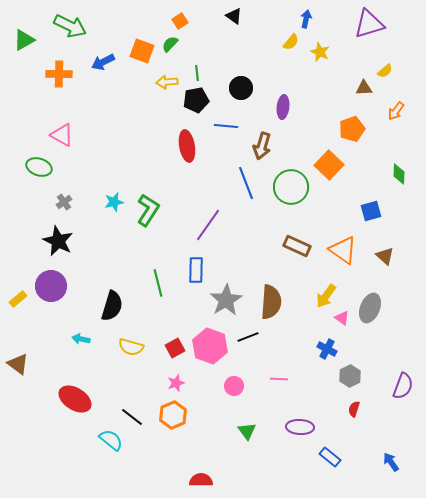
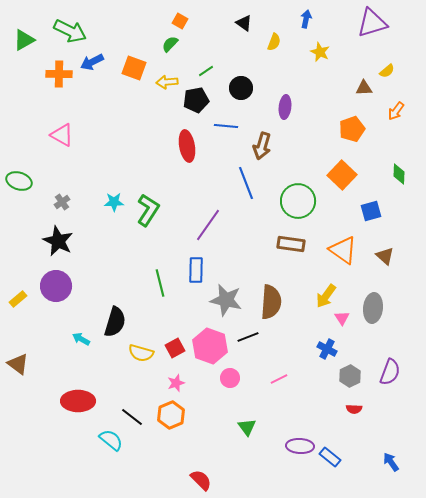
black triangle at (234, 16): moved 10 px right, 7 px down
orange square at (180, 21): rotated 28 degrees counterclockwise
purple triangle at (369, 24): moved 3 px right, 1 px up
green arrow at (70, 26): moved 5 px down
yellow semicircle at (291, 42): moved 17 px left; rotated 18 degrees counterclockwise
orange square at (142, 51): moved 8 px left, 17 px down
blue arrow at (103, 62): moved 11 px left
yellow semicircle at (385, 71): moved 2 px right
green line at (197, 73): moved 9 px right, 2 px up; rotated 63 degrees clockwise
purple ellipse at (283, 107): moved 2 px right
orange square at (329, 165): moved 13 px right, 10 px down
green ellipse at (39, 167): moved 20 px left, 14 px down
green circle at (291, 187): moved 7 px right, 14 px down
gray cross at (64, 202): moved 2 px left
cyan star at (114, 202): rotated 12 degrees clockwise
brown rectangle at (297, 246): moved 6 px left, 2 px up; rotated 16 degrees counterclockwise
green line at (158, 283): moved 2 px right
purple circle at (51, 286): moved 5 px right
gray star at (226, 300): rotated 28 degrees counterclockwise
black semicircle at (112, 306): moved 3 px right, 16 px down
gray ellipse at (370, 308): moved 3 px right; rotated 16 degrees counterclockwise
pink triangle at (342, 318): rotated 21 degrees clockwise
cyan arrow at (81, 339): rotated 18 degrees clockwise
yellow semicircle at (131, 347): moved 10 px right, 6 px down
pink line at (279, 379): rotated 30 degrees counterclockwise
pink circle at (234, 386): moved 4 px left, 8 px up
purple semicircle at (403, 386): moved 13 px left, 14 px up
red ellipse at (75, 399): moved 3 px right, 2 px down; rotated 32 degrees counterclockwise
red semicircle at (354, 409): rotated 105 degrees counterclockwise
orange hexagon at (173, 415): moved 2 px left
purple ellipse at (300, 427): moved 19 px down
green triangle at (247, 431): moved 4 px up
red semicircle at (201, 480): rotated 45 degrees clockwise
